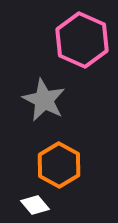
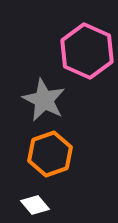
pink hexagon: moved 5 px right, 11 px down
orange hexagon: moved 9 px left, 11 px up; rotated 12 degrees clockwise
